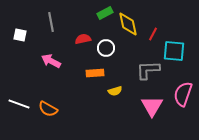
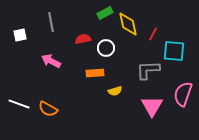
white square: rotated 24 degrees counterclockwise
